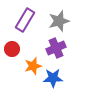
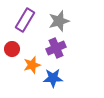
orange star: moved 1 px left, 1 px up
